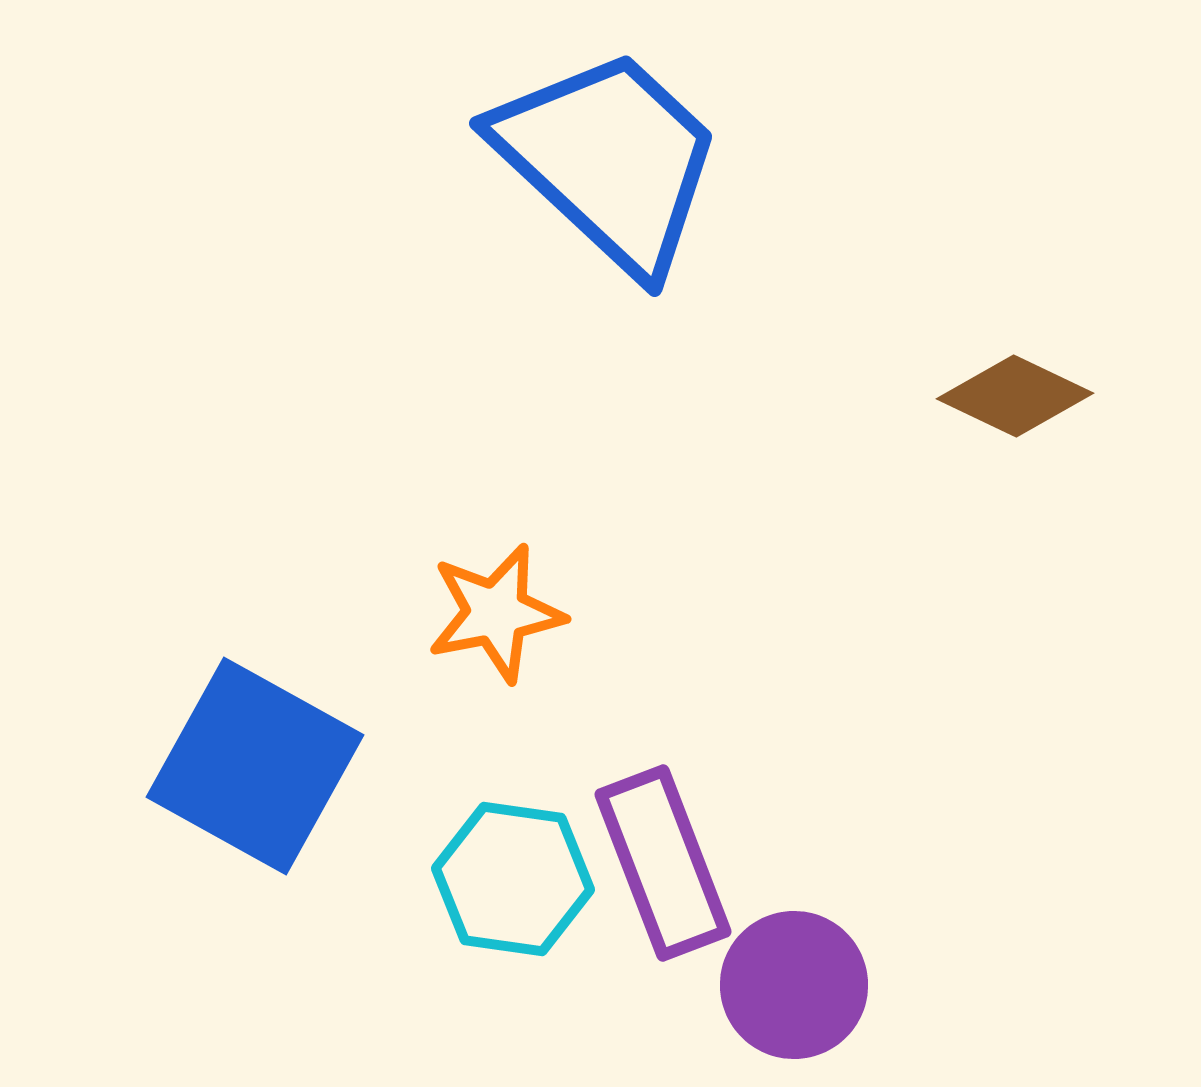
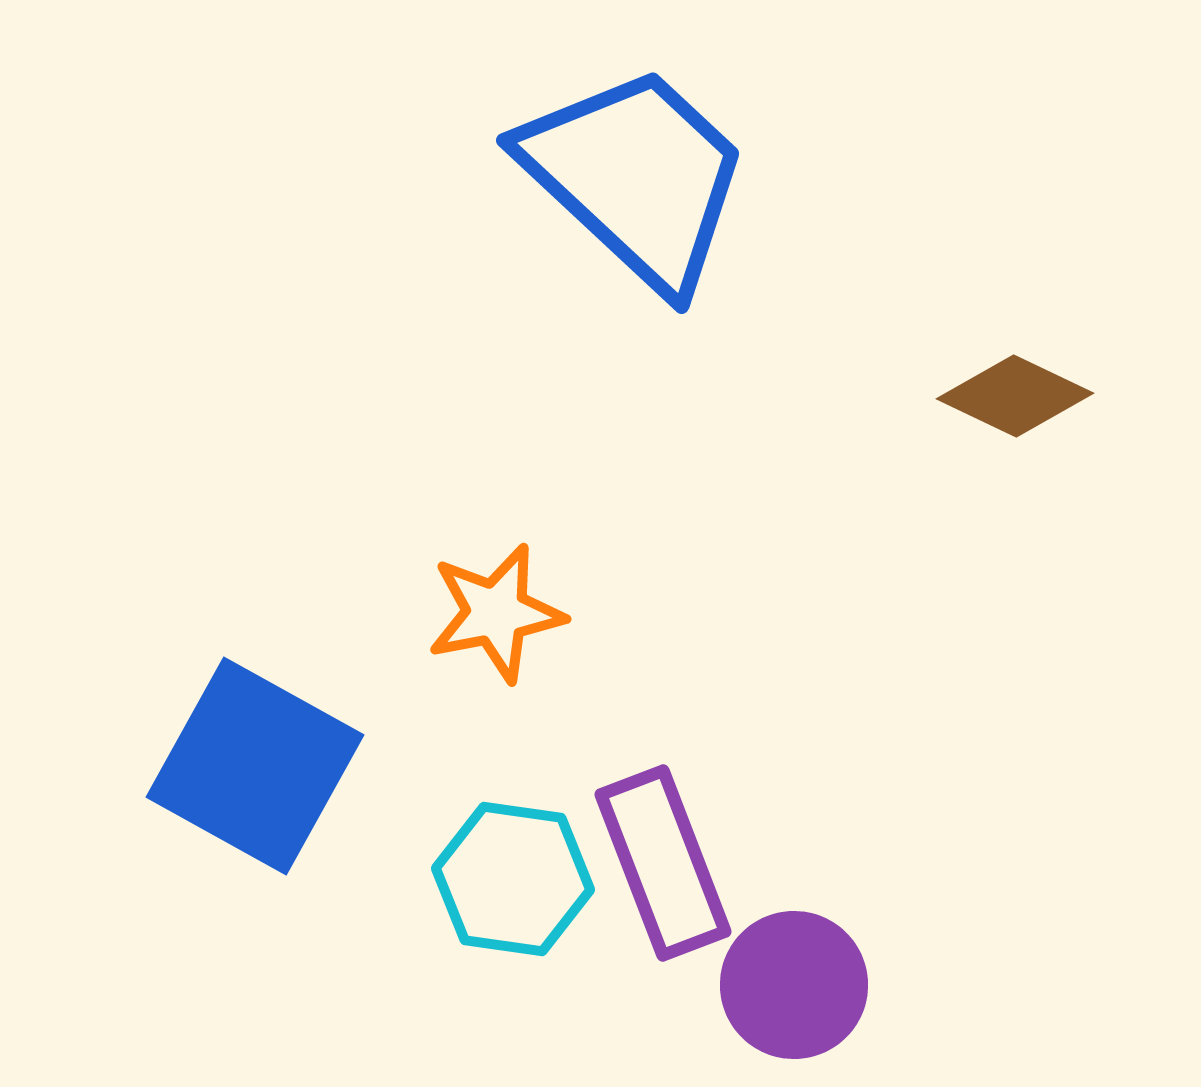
blue trapezoid: moved 27 px right, 17 px down
